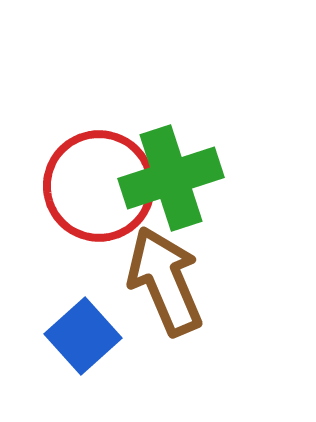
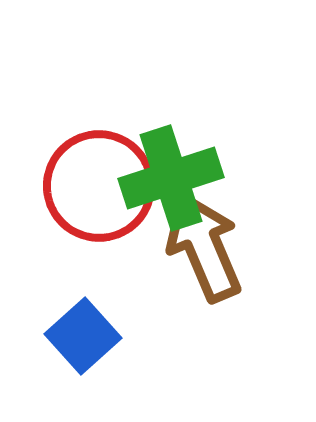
brown arrow: moved 39 px right, 34 px up
